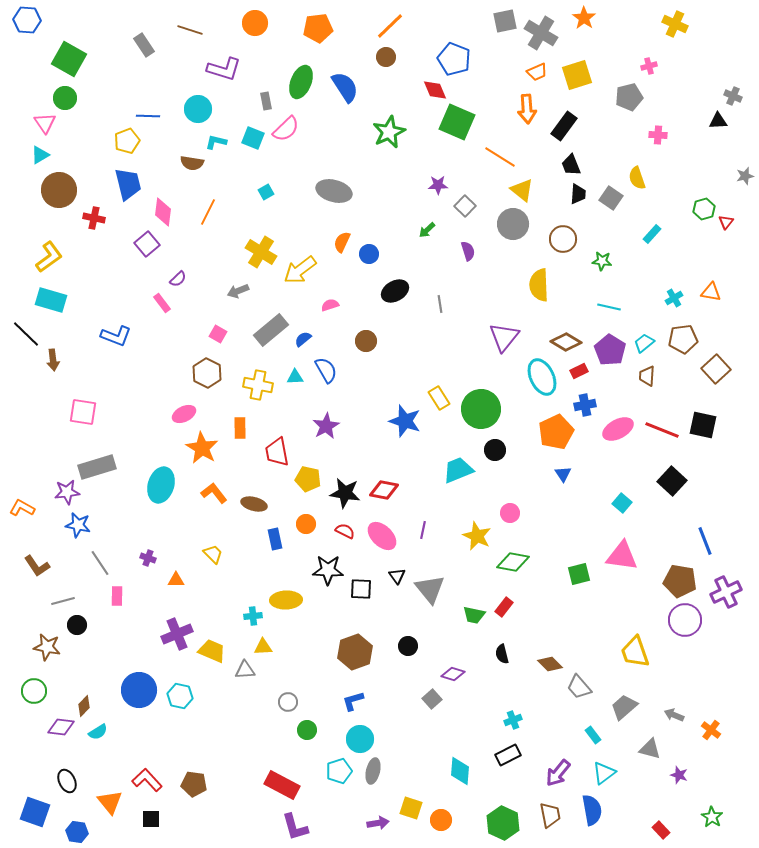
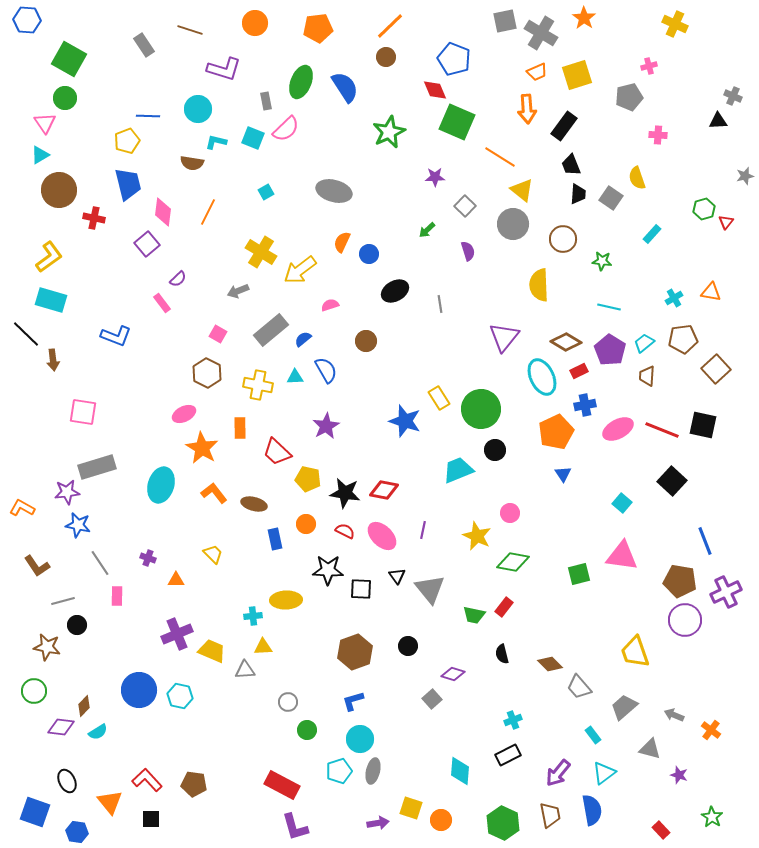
purple star at (438, 185): moved 3 px left, 8 px up
red trapezoid at (277, 452): rotated 36 degrees counterclockwise
